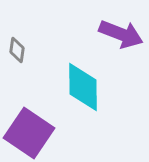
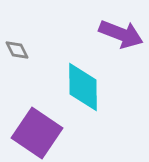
gray diamond: rotated 35 degrees counterclockwise
purple square: moved 8 px right
